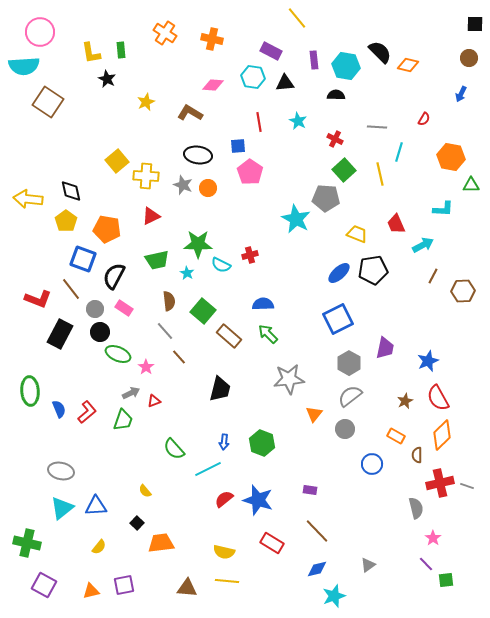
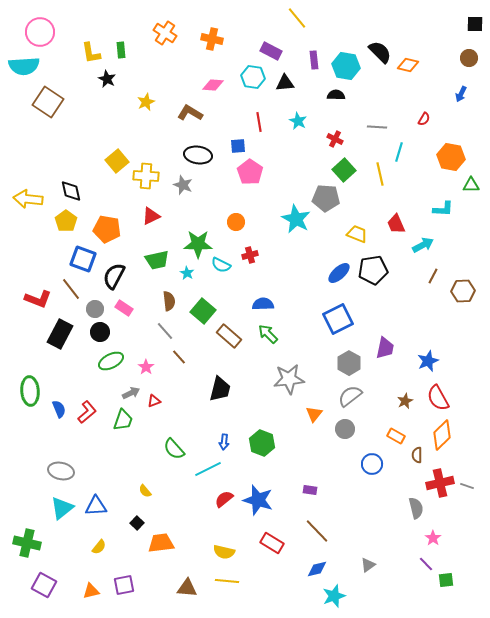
orange circle at (208, 188): moved 28 px right, 34 px down
green ellipse at (118, 354): moved 7 px left, 7 px down; rotated 50 degrees counterclockwise
